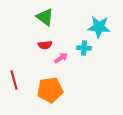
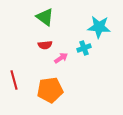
cyan cross: rotated 24 degrees counterclockwise
